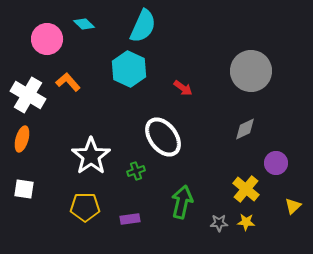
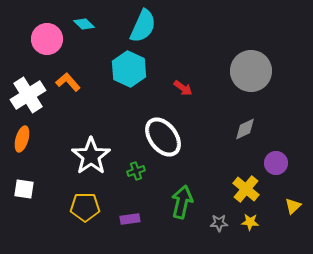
white cross: rotated 28 degrees clockwise
yellow star: moved 4 px right
